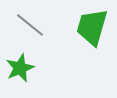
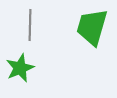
gray line: rotated 52 degrees clockwise
